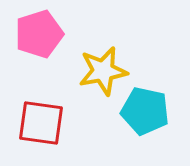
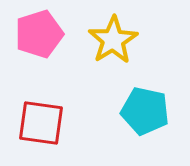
yellow star: moved 10 px right, 31 px up; rotated 21 degrees counterclockwise
